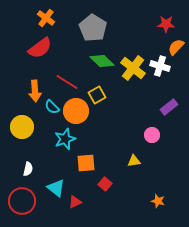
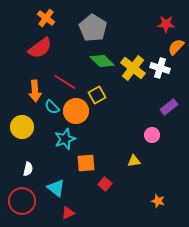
white cross: moved 2 px down
red line: moved 2 px left
red triangle: moved 7 px left, 11 px down
